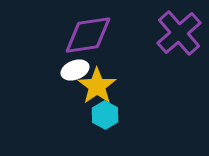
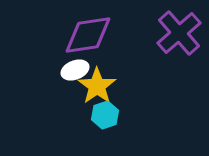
cyan hexagon: rotated 12 degrees clockwise
